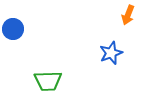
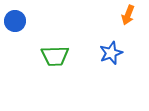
blue circle: moved 2 px right, 8 px up
green trapezoid: moved 7 px right, 25 px up
